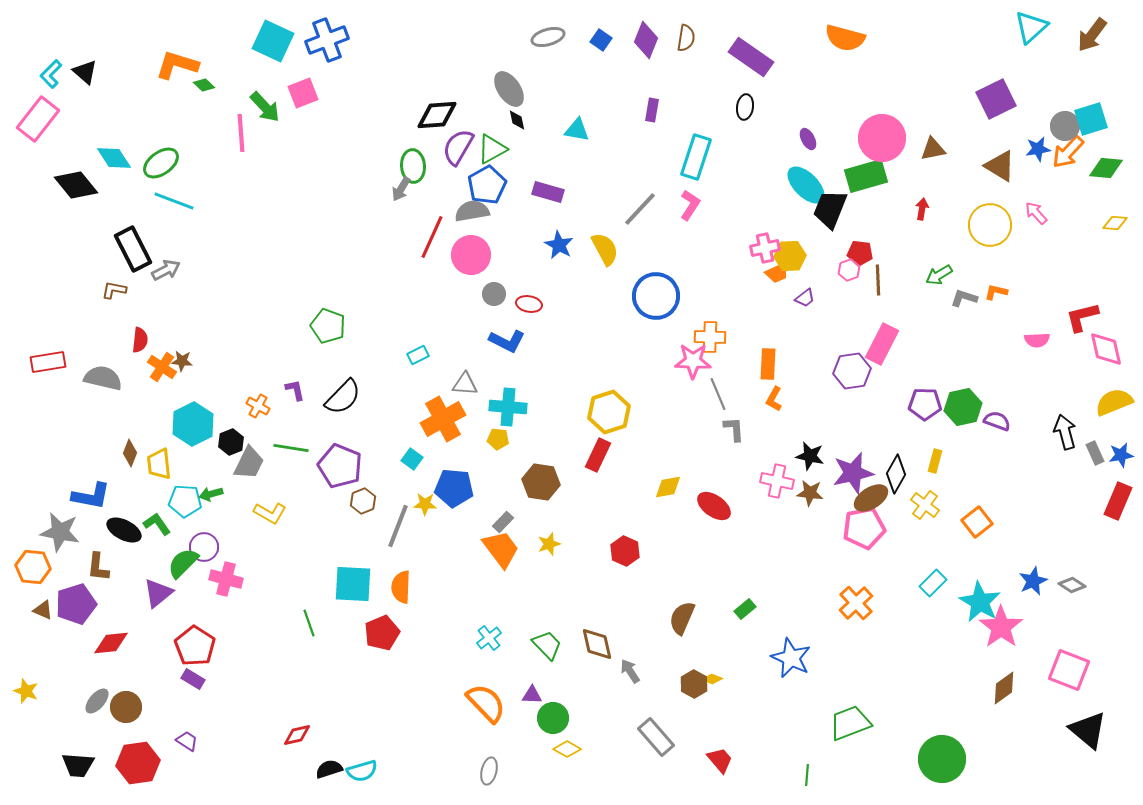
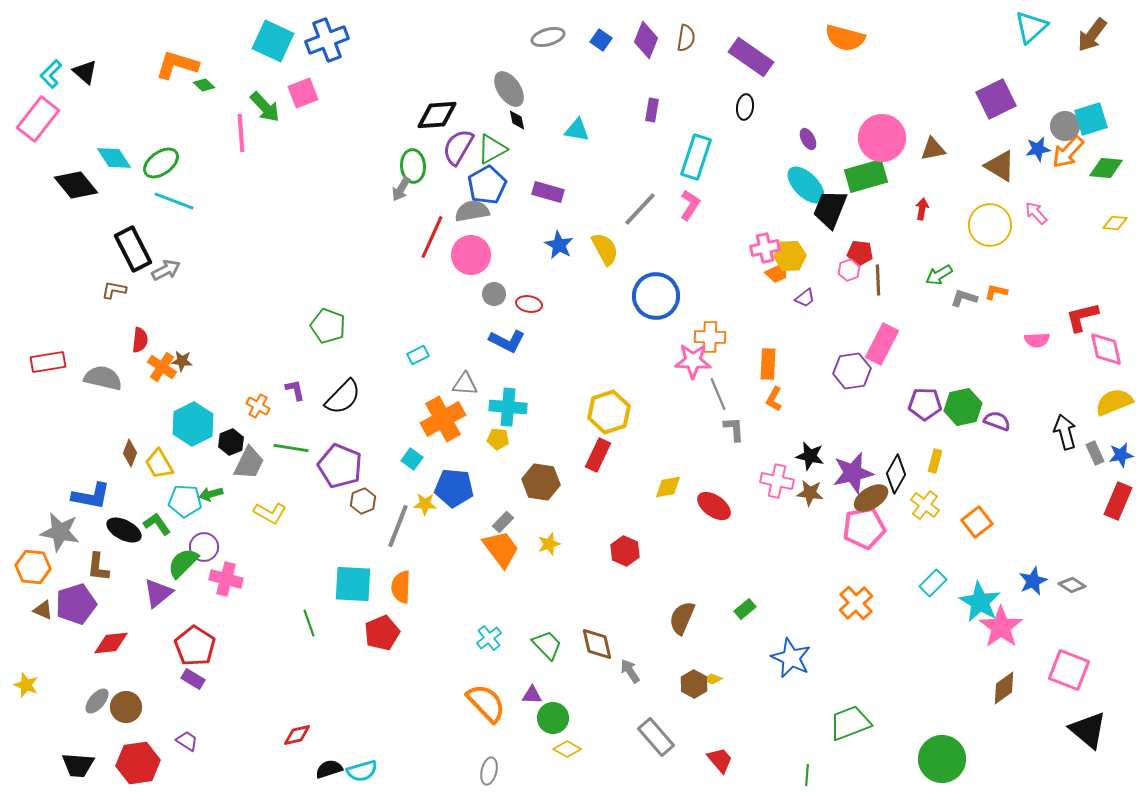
yellow trapezoid at (159, 464): rotated 24 degrees counterclockwise
yellow star at (26, 691): moved 6 px up
